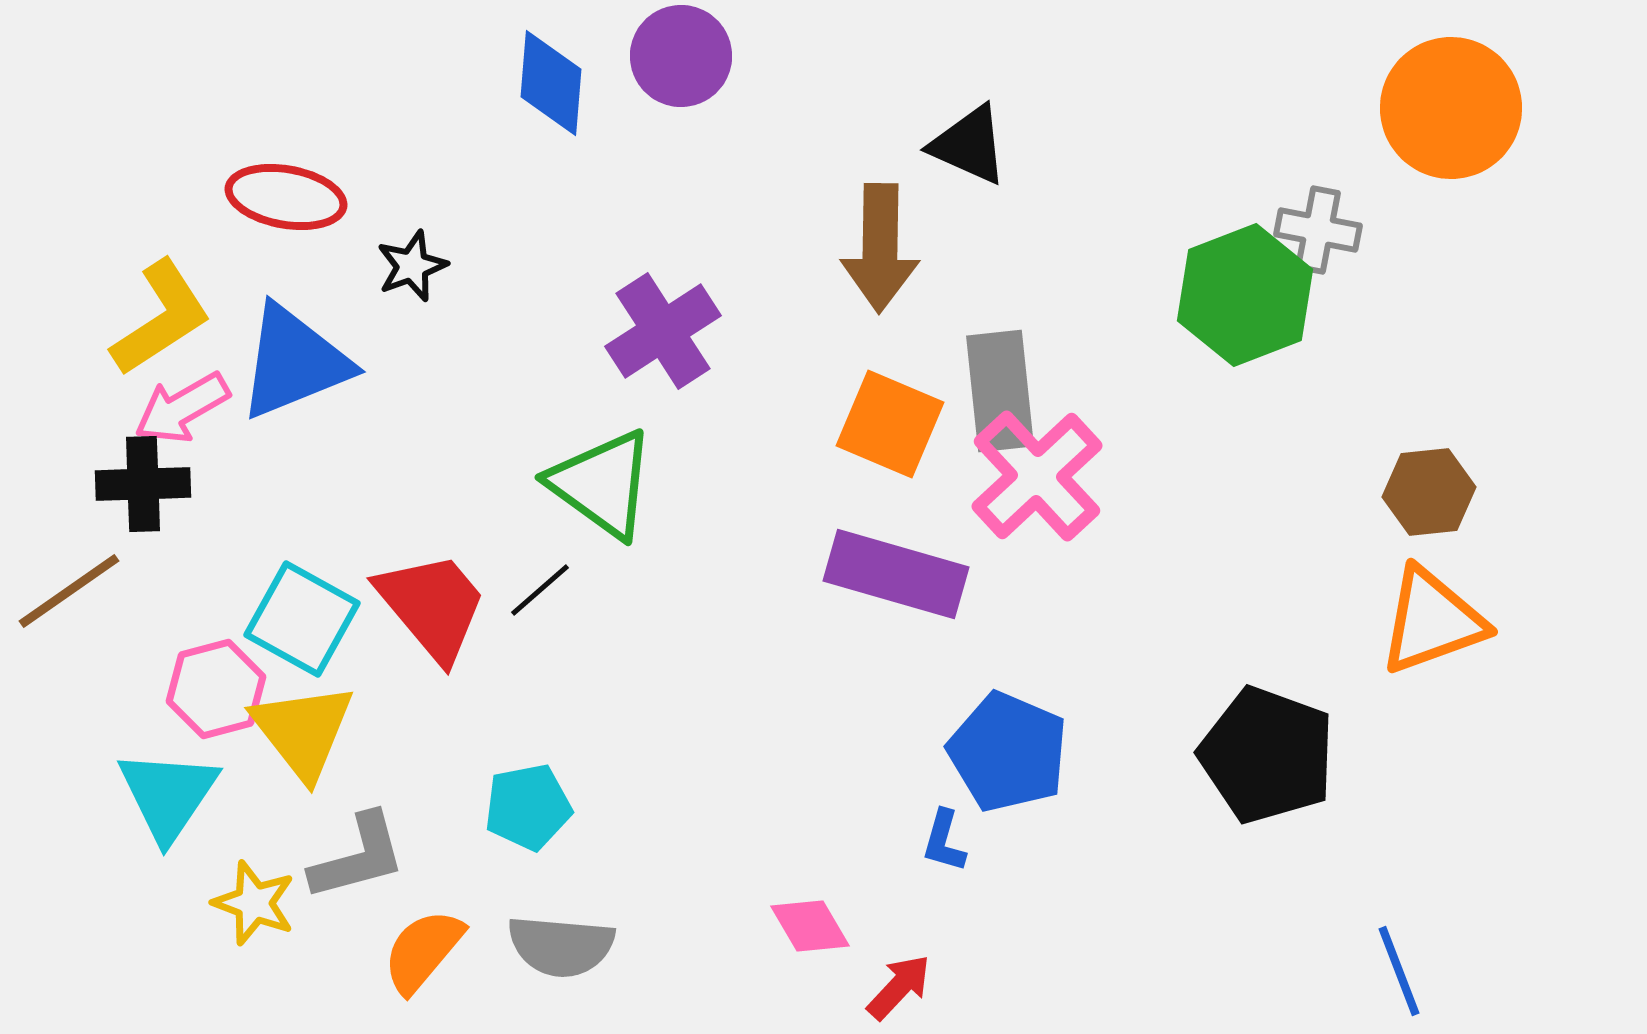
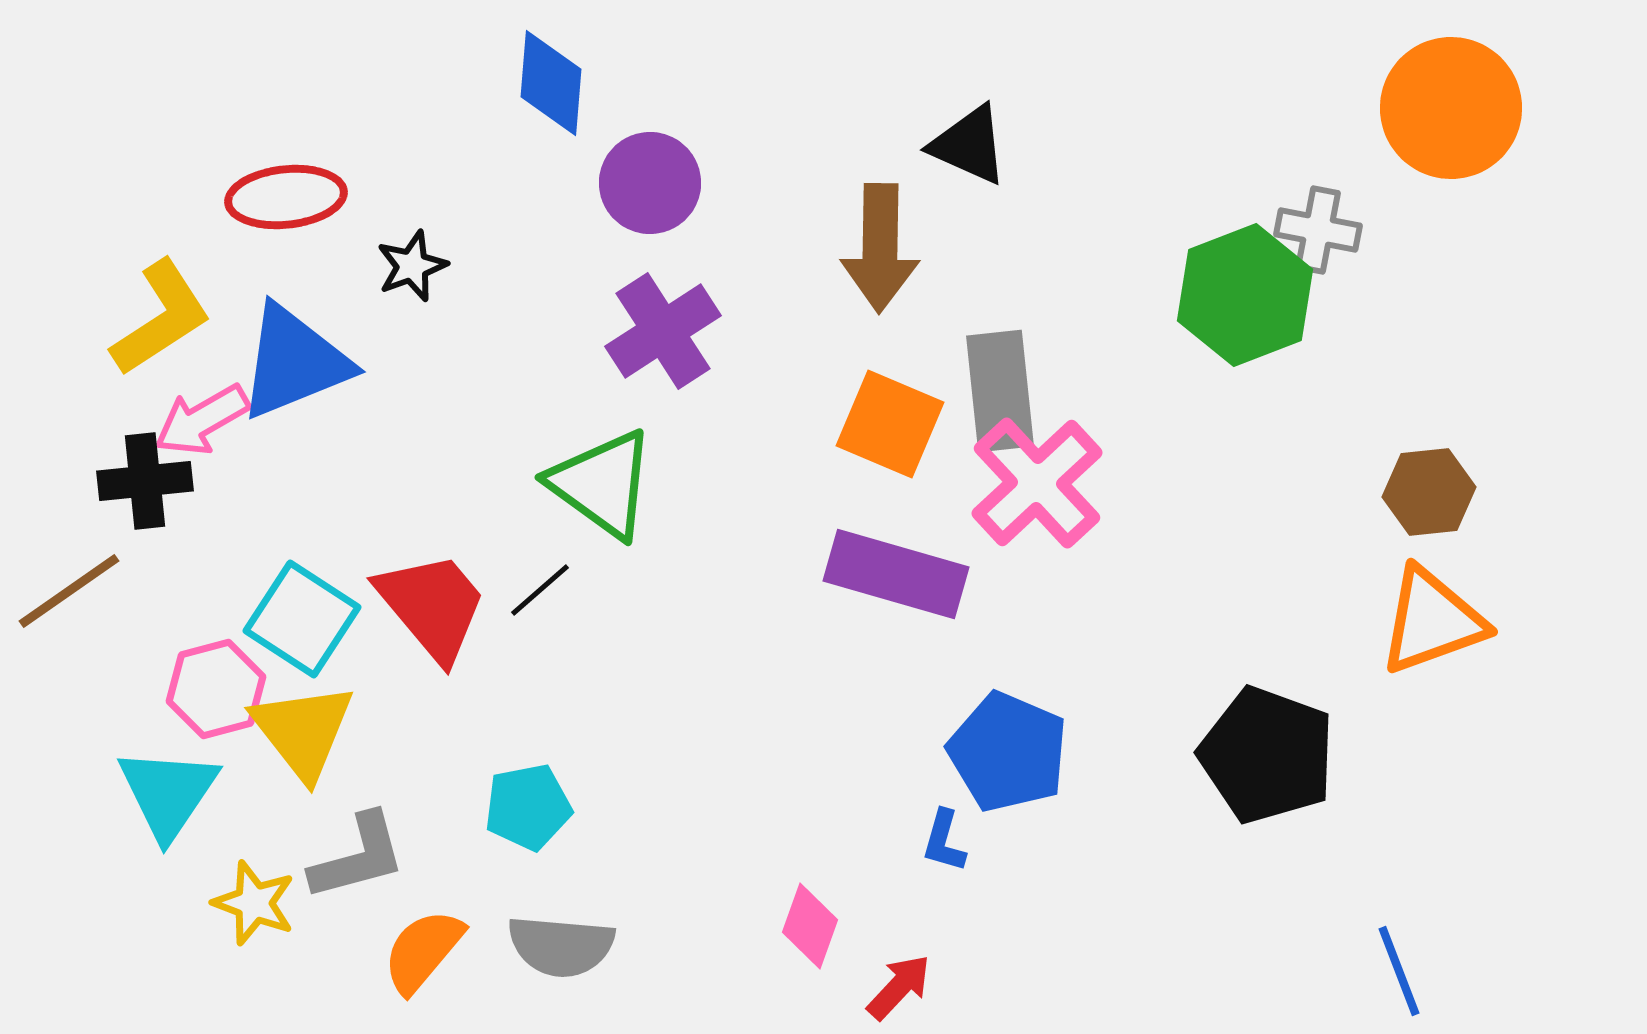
purple circle: moved 31 px left, 127 px down
red ellipse: rotated 16 degrees counterclockwise
pink arrow: moved 20 px right, 12 px down
pink cross: moved 7 px down
black cross: moved 2 px right, 3 px up; rotated 4 degrees counterclockwise
cyan square: rotated 4 degrees clockwise
cyan triangle: moved 2 px up
pink diamond: rotated 50 degrees clockwise
